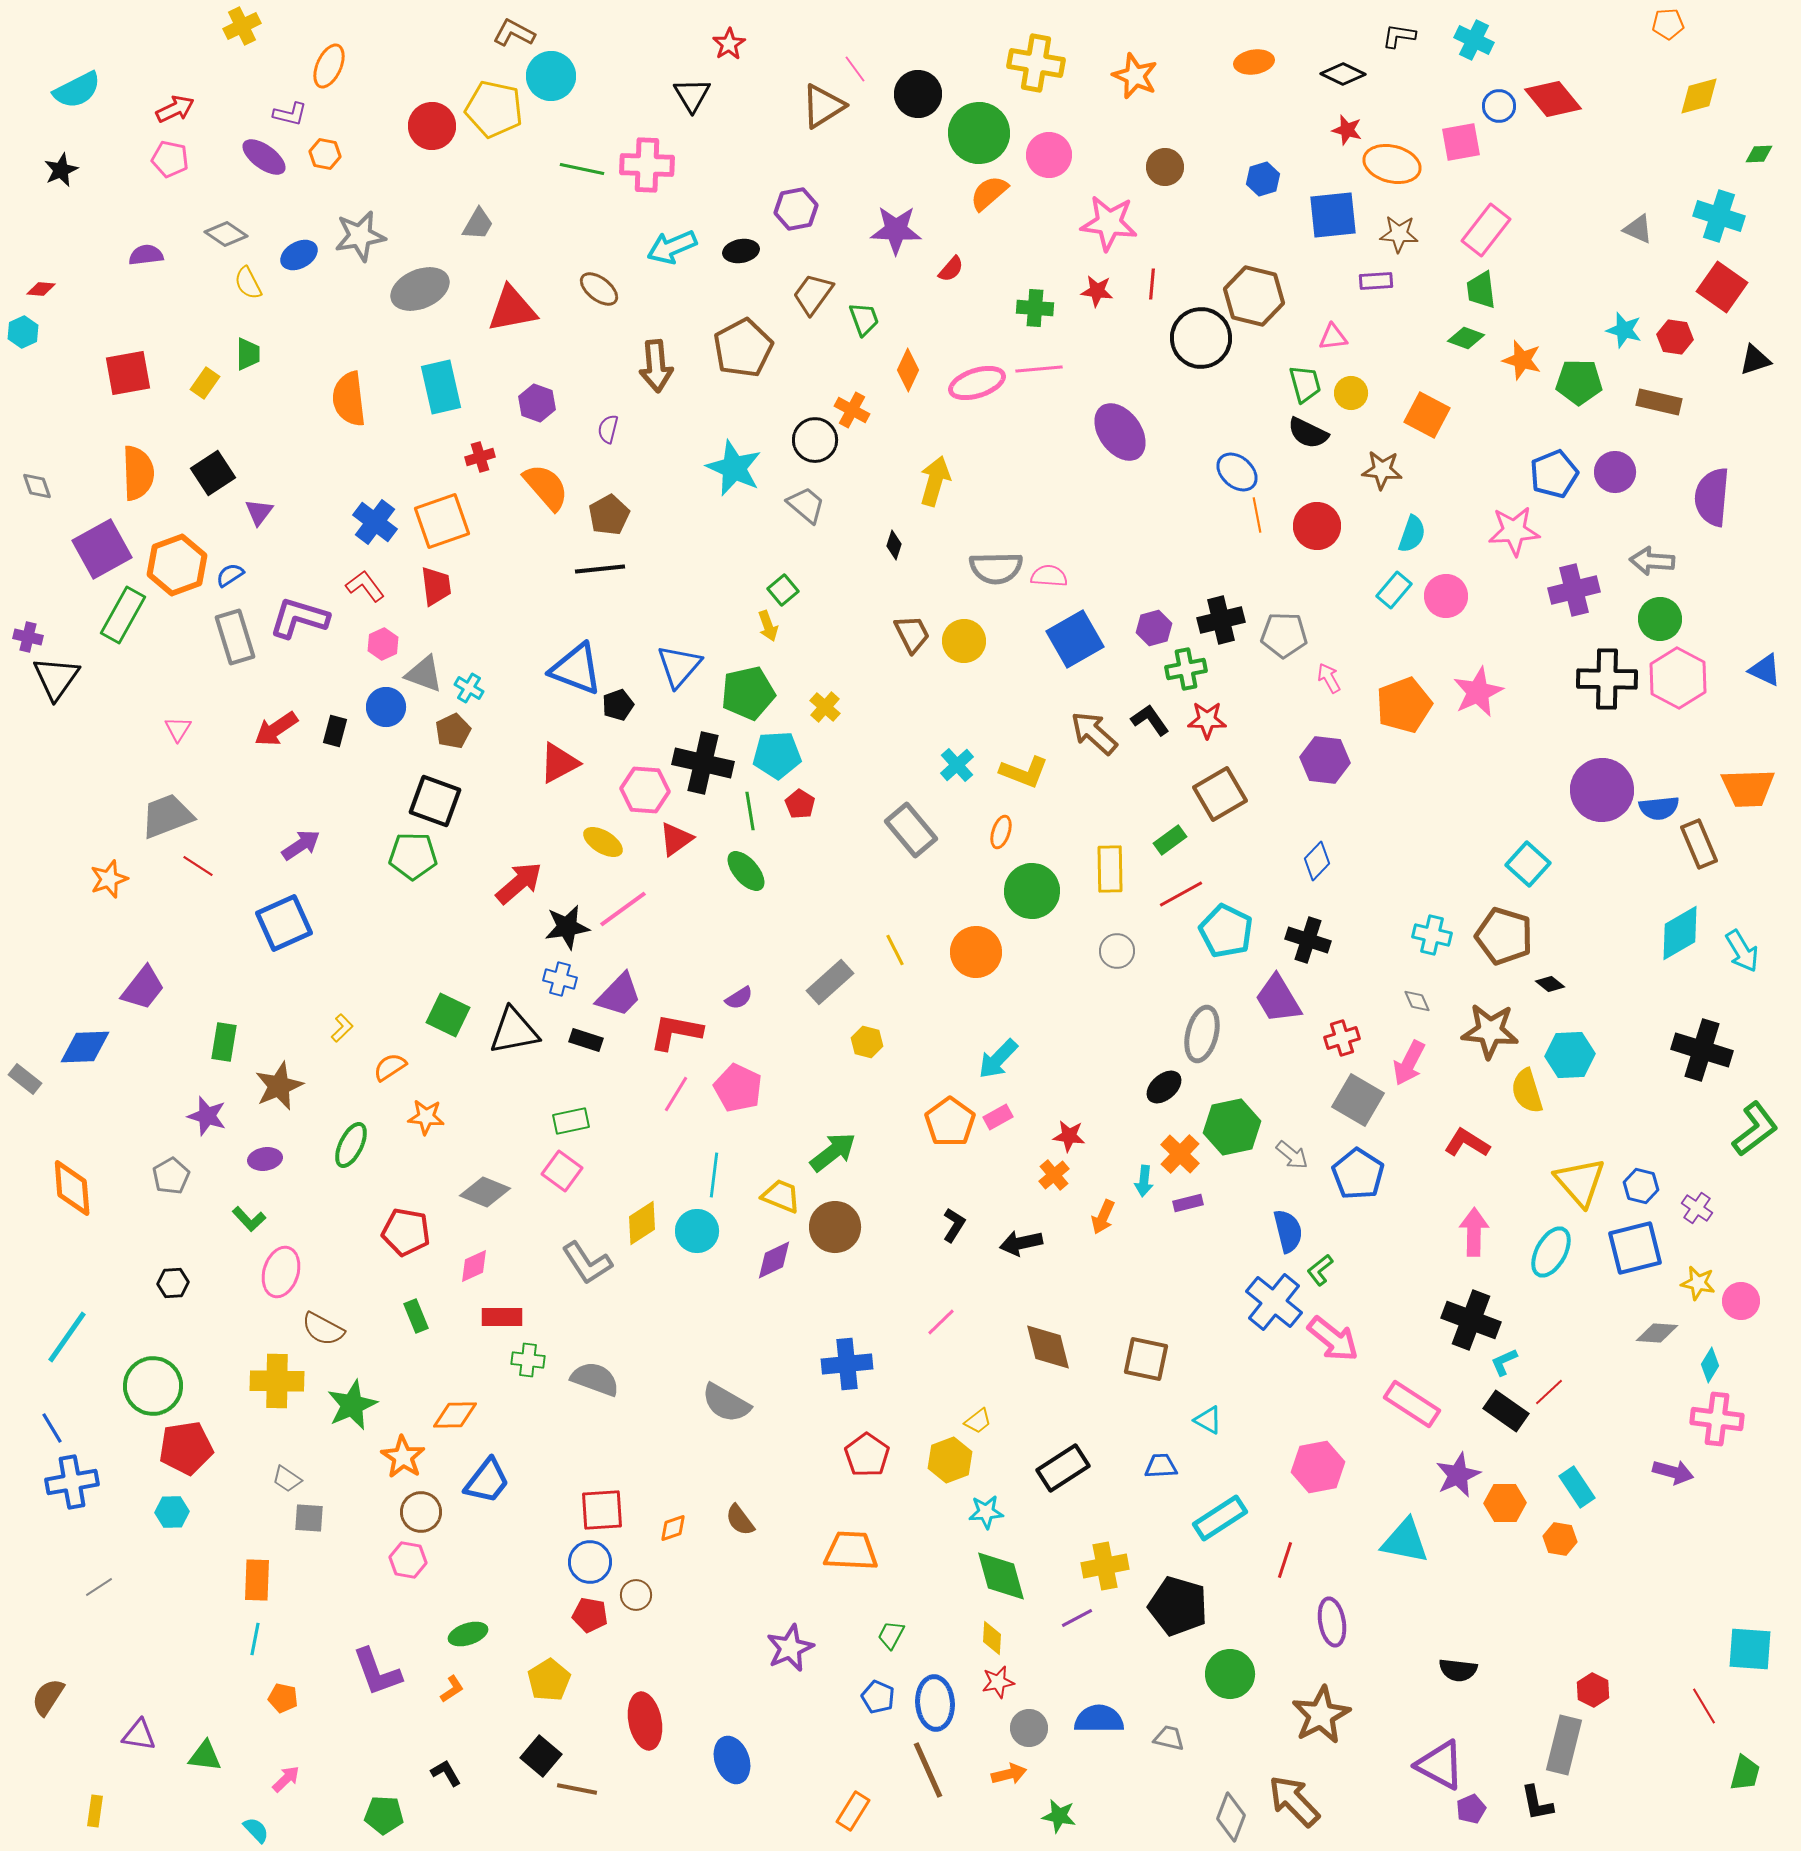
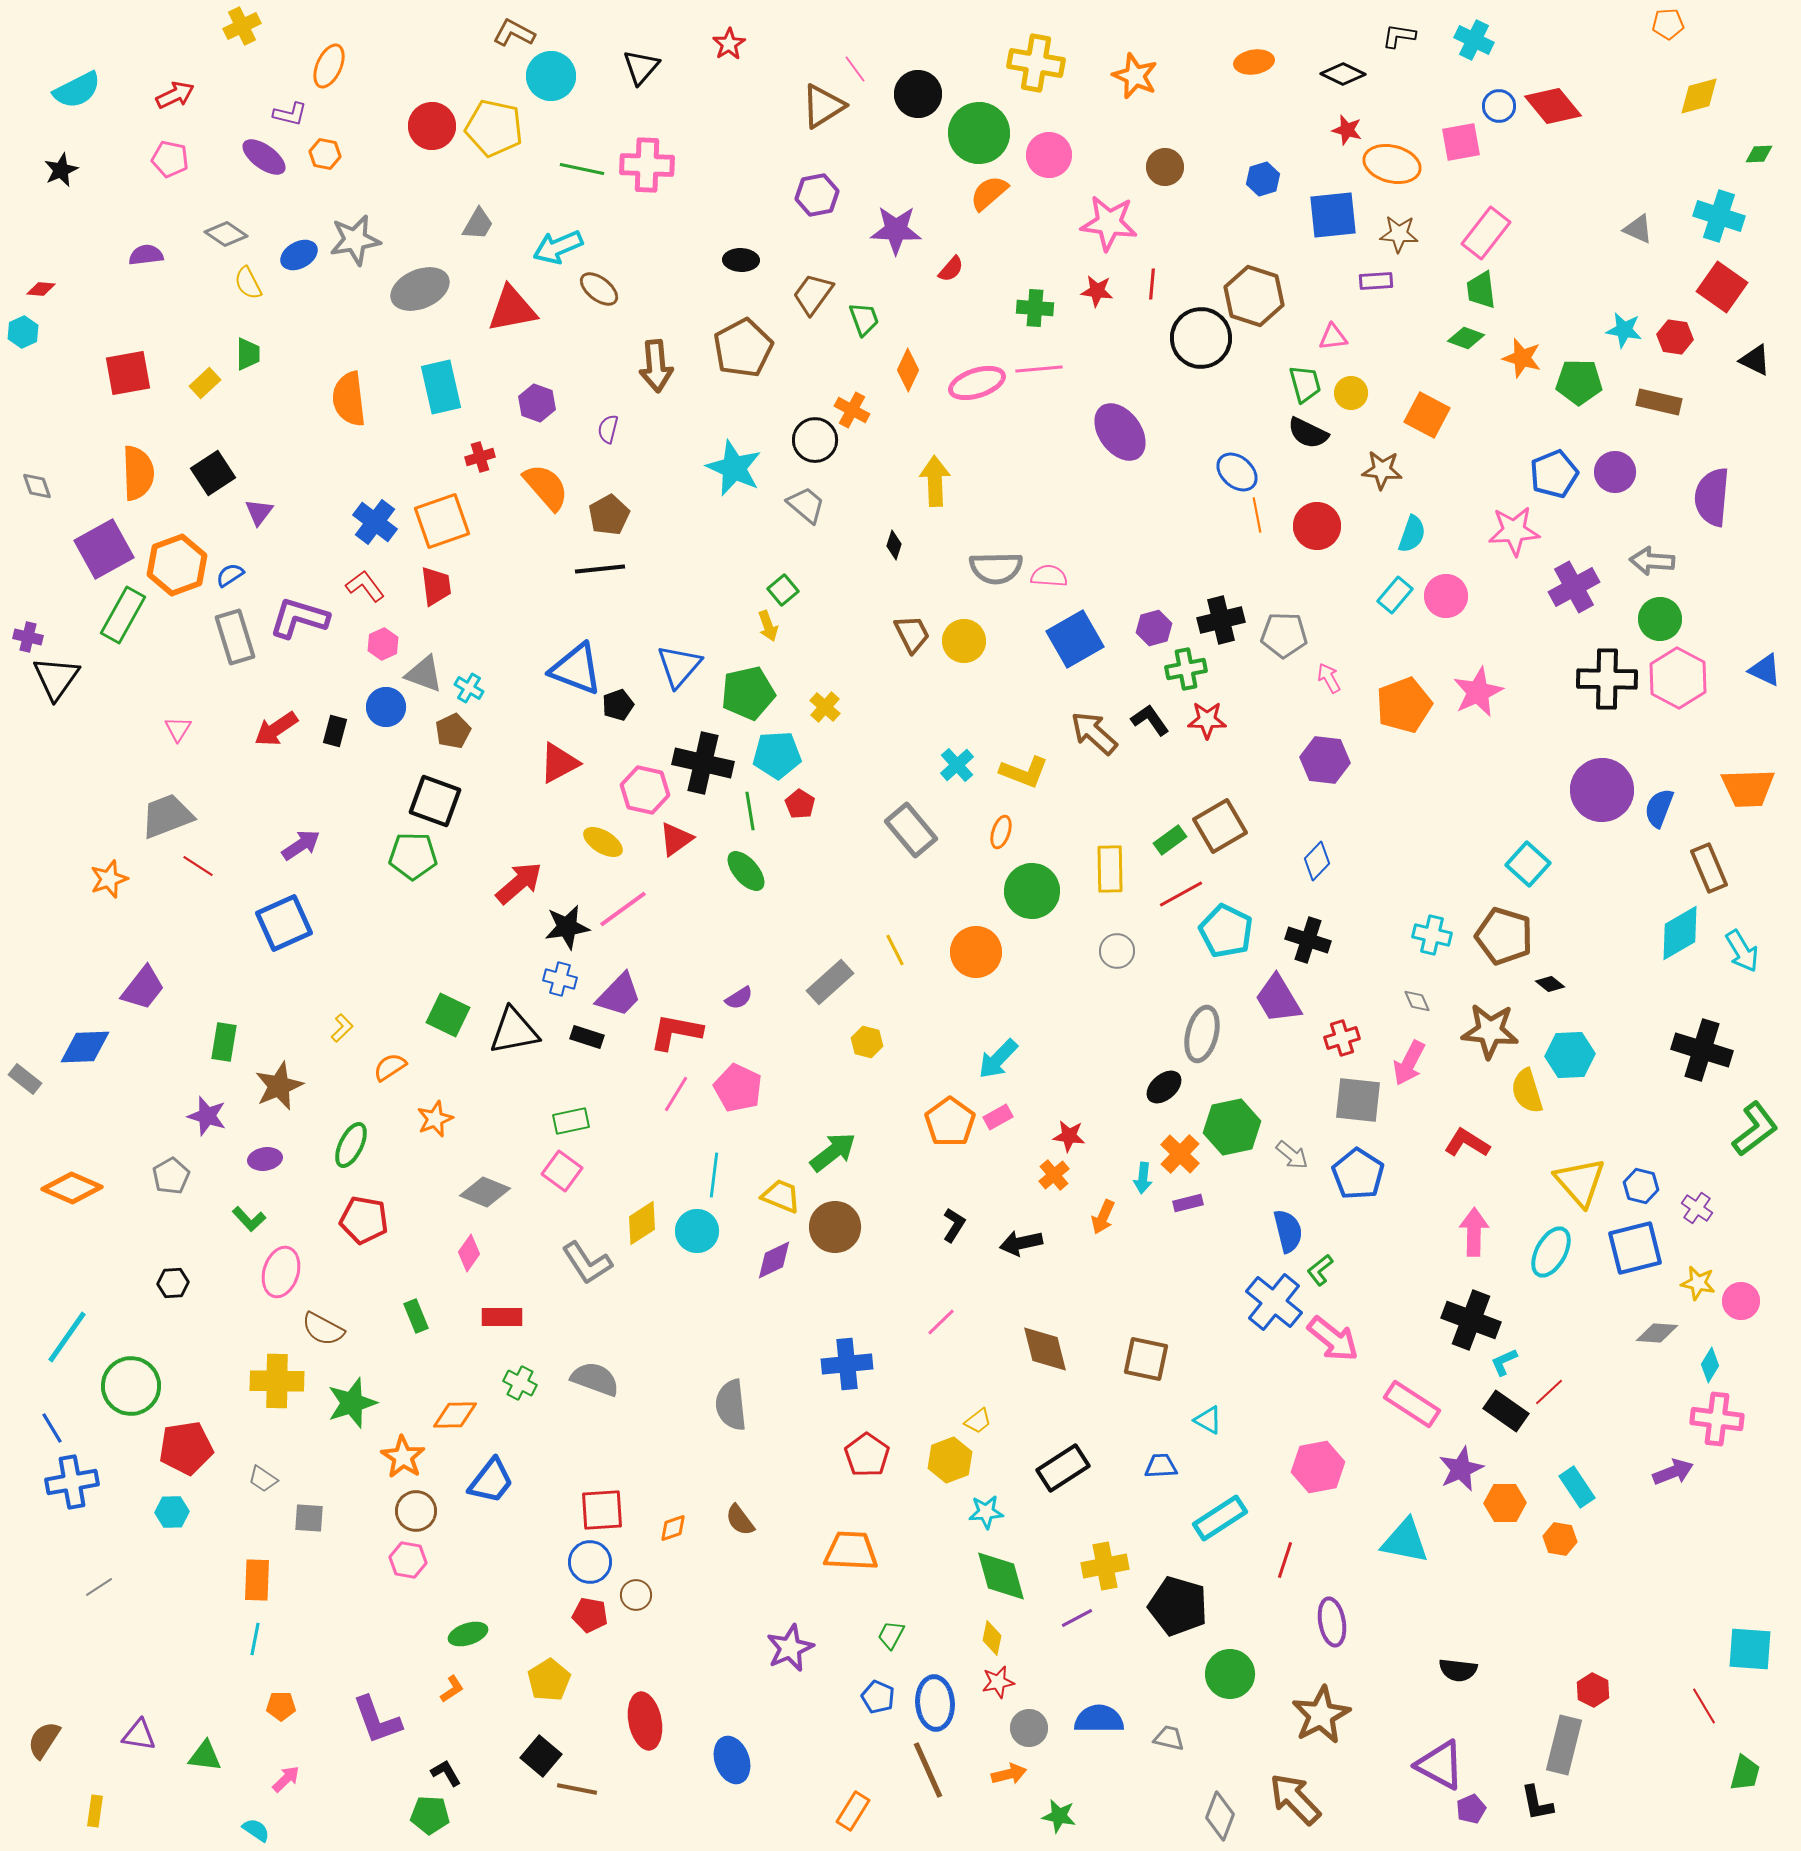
black triangle at (692, 95): moved 51 px left, 28 px up; rotated 12 degrees clockwise
red diamond at (1553, 99): moved 7 px down
red arrow at (175, 109): moved 14 px up
yellow pentagon at (494, 109): moved 19 px down
purple hexagon at (796, 209): moved 21 px right, 14 px up
pink rectangle at (1486, 230): moved 3 px down
gray star at (360, 236): moved 5 px left, 4 px down
cyan arrow at (672, 247): moved 114 px left
black ellipse at (741, 251): moved 9 px down; rotated 12 degrees clockwise
brown hexagon at (1254, 296): rotated 4 degrees clockwise
cyan star at (1624, 330): rotated 6 degrees counterclockwise
orange star at (1522, 360): moved 2 px up
black triangle at (1755, 360): rotated 44 degrees clockwise
yellow rectangle at (205, 383): rotated 12 degrees clockwise
yellow arrow at (935, 481): rotated 18 degrees counterclockwise
purple square at (102, 549): moved 2 px right
cyan rectangle at (1394, 590): moved 1 px right, 5 px down
purple cross at (1574, 590): moved 3 px up; rotated 15 degrees counterclockwise
pink hexagon at (645, 790): rotated 9 degrees clockwise
brown square at (1220, 794): moved 32 px down
blue semicircle at (1659, 808): rotated 117 degrees clockwise
brown rectangle at (1699, 844): moved 10 px right, 24 px down
black rectangle at (586, 1040): moved 1 px right, 3 px up
gray square at (1358, 1100): rotated 24 degrees counterclockwise
orange star at (426, 1117): moved 9 px right, 2 px down; rotated 27 degrees counterclockwise
cyan arrow at (1144, 1181): moved 1 px left, 3 px up
orange diamond at (72, 1188): rotated 62 degrees counterclockwise
red pentagon at (406, 1232): moved 42 px left, 12 px up
pink diamond at (474, 1266): moved 5 px left, 13 px up; rotated 30 degrees counterclockwise
brown diamond at (1048, 1347): moved 3 px left, 2 px down
green cross at (528, 1360): moved 8 px left, 23 px down; rotated 20 degrees clockwise
green circle at (153, 1386): moved 22 px left
gray semicircle at (726, 1403): moved 5 px right, 2 px down; rotated 54 degrees clockwise
green star at (352, 1405): moved 2 px up; rotated 6 degrees clockwise
purple arrow at (1673, 1472): rotated 36 degrees counterclockwise
purple star at (1458, 1475): moved 3 px right, 6 px up
gray trapezoid at (287, 1479): moved 24 px left
blue trapezoid at (487, 1481): moved 4 px right
brown circle at (421, 1512): moved 5 px left, 1 px up
yellow diamond at (992, 1638): rotated 8 degrees clockwise
purple L-shape at (377, 1672): moved 48 px down
brown semicircle at (48, 1697): moved 4 px left, 43 px down
orange pentagon at (283, 1698): moved 2 px left, 8 px down; rotated 12 degrees counterclockwise
brown arrow at (1294, 1801): moved 1 px right, 2 px up
green pentagon at (384, 1815): moved 46 px right
gray diamond at (1231, 1817): moved 11 px left, 1 px up
cyan semicircle at (256, 1830): rotated 12 degrees counterclockwise
